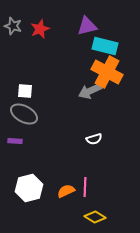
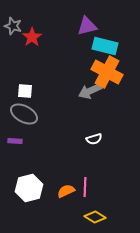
red star: moved 8 px left, 8 px down; rotated 12 degrees counterclockwise
